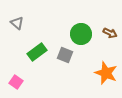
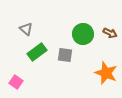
gray triangle: moved 9 px right, 6 px down
green circle: moved 2 px right
gray square: rotated 14 degrees counterclockwise
